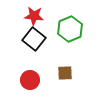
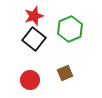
red star: rotated 24 degrees counterclockwise
brown square: rotated 21 degrees counterclockwise
